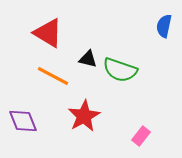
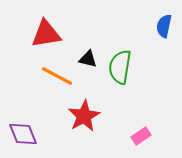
red triangle: moved 2 px left, 1 px down; rotated 40 degrees counterclockwise
green semicircle: moved 3 px up; rotated 80 degrees clockwise
orange line: moved 4 px right
purple diamond: moved 13 px down
pink rectangle: rotated 18 degrees clockwise
